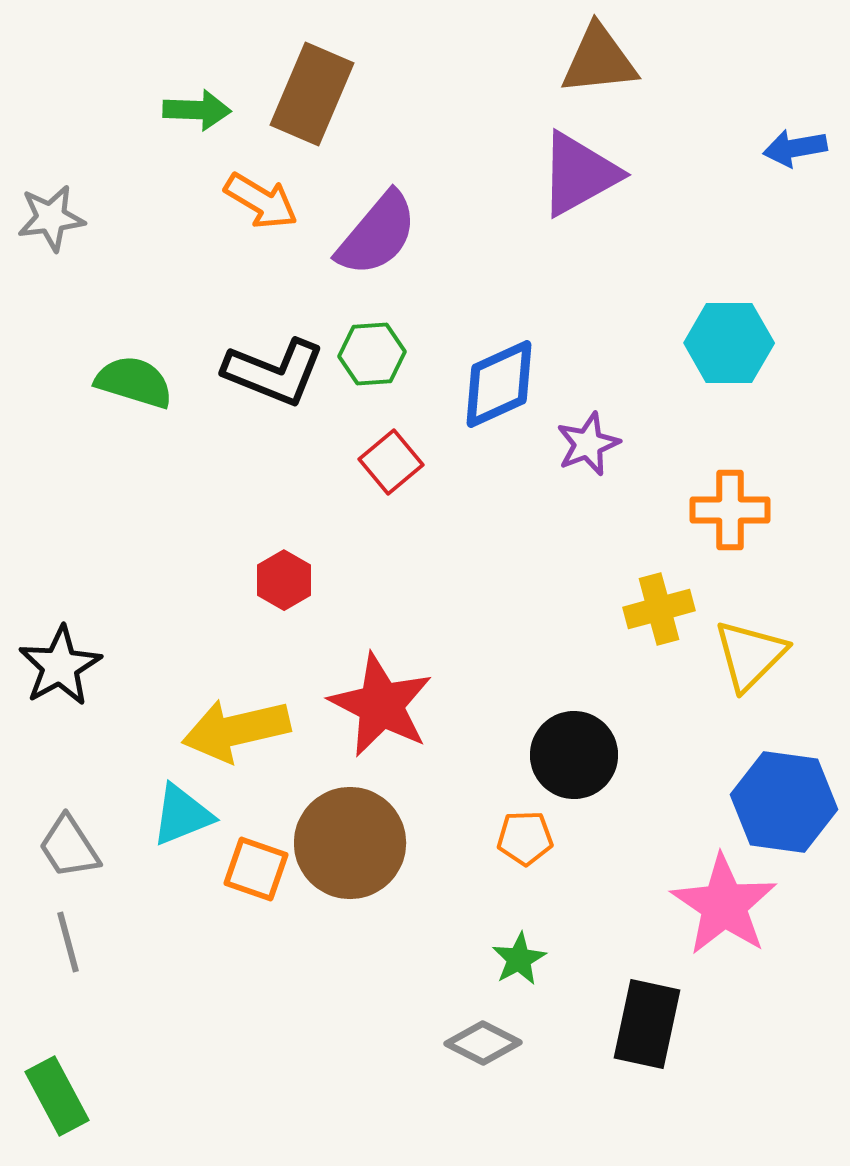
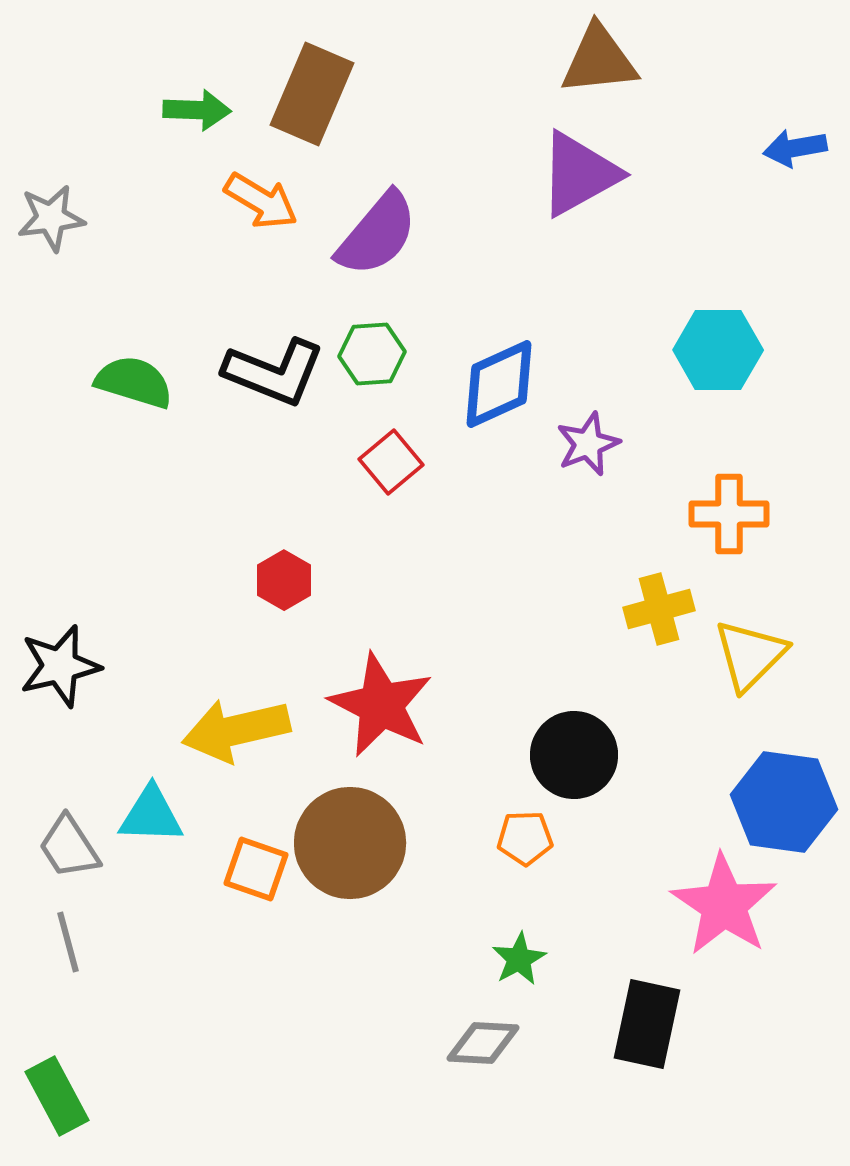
cyan hexagon: moved 11 px left, 7 px down
orange cross: moved 1 px left, 4 px down
black star: rotated 16 degrees clockwise
cyan triangle: moved 31 px left; rotated 24 degrees clockwise
gray diamond: rotated 24 degrees counterclockwise
